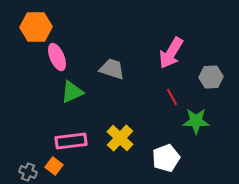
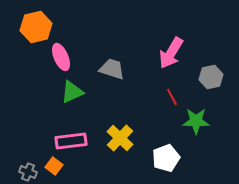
orange hexagon: rotated 12 degrees counterclockwise
pink ellipse: moved 4 px right
gray hexagon: rotated 10 degrees counterclockwise
